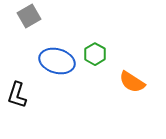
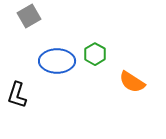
blue ellipse: rotated 16 degrees counterclockwise
